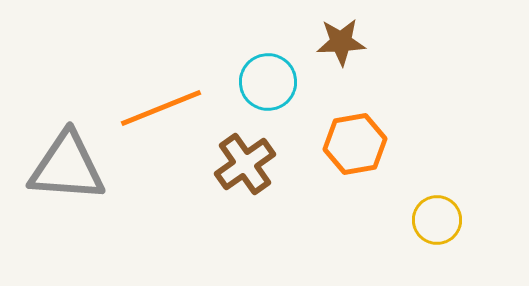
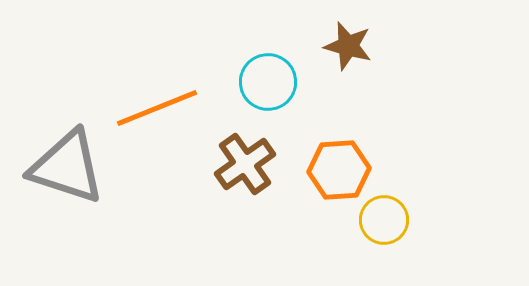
brown star: moved 7 px right, 4 px down; rotated 18 degrees clockwise
orange line: moved 4 px left
orange hexagon: moved 16 px left, 26 px down; rotated 6 degrees clockwise
gray triangle: rotated 14 degrees clockwise
yellow circle: moved 53 px left
